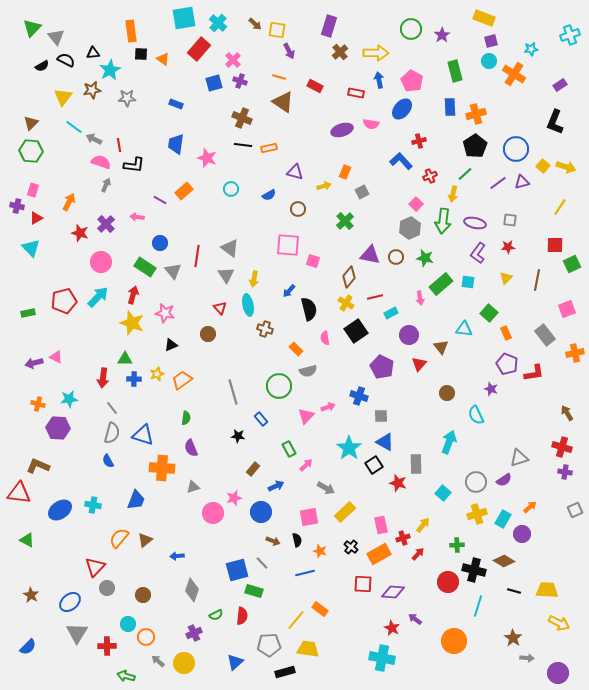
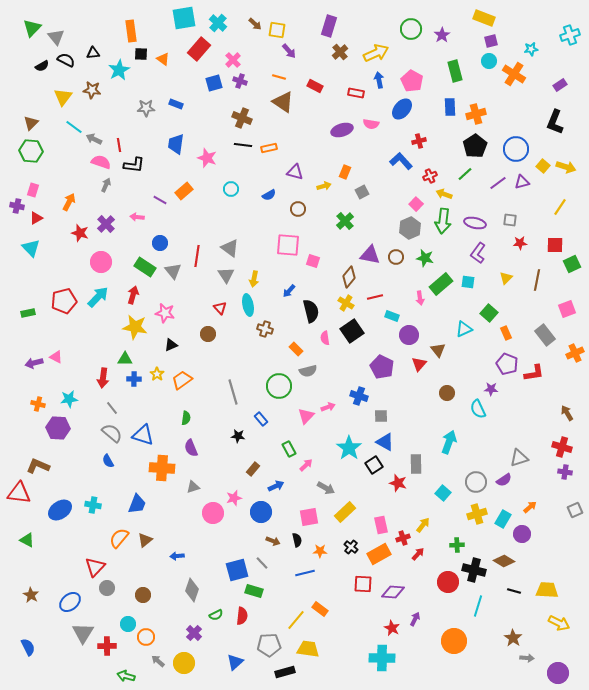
purple arrow at (289, 51): rotated 14 degrees counterclockwise
yellow arrow at (376, 53): rotated 25 degrees counterclockwise
cyan star at (110, 70): moved 9 px right
brown star at (92, 90): rotated 18 degrees clockwise
gray star at (127, 98): moved 19 px right, 10 px down
yellow arrow at (453, 194): moved 9 px left; rotated 98 degrees clockwise
red star at (508, 247): moved 12 px right, 4 px up
black semicircle at (309, 309): moved 2 px right, 2 px down
cyan rectangle at (391, 313): moved 1 px right, 3 px down; rotated 48 degrees clockwise
yellow star at (132, 323): moved 3 px right, 4 px down; rotated 10 degrees counterclockwise
cyan triangle at (464, 329): rotated 30 degrees counterclockwise
black square at (356, 331): moved 4 px left
brown triangle at (441, 347): moved 3 px left, 3 px down
orange cross at (575, 353): rotated 12 degrees counterclockwise
yellow star at (157, 374): rotated 16 degrees counterclockwise
purple star at (491, 389): rotated 16 degrees counterclockwise
cyan semicircle at (476, 415): moved 2 px right, 6 px up
gray semicircle at (112, 433): rotated 65 degrees counterclockwise
blue trapezoid at (136, 500): moved 1 px right, 4 px down
orange star at (320, 551): rotated 16 degrees counterclockwise
purple arrow at (415, 619): rotated 80 degrees clockwise
gray triangle at (77, 633): moved 6 px right
purple cross at (194, 633): rotated 21 degrees counterclockwise
blue semicircle at (28, 647): rotated 72 degrees counterclockwise
cyan cross at (382, 658): rotated 10 degrees counterclockwise
